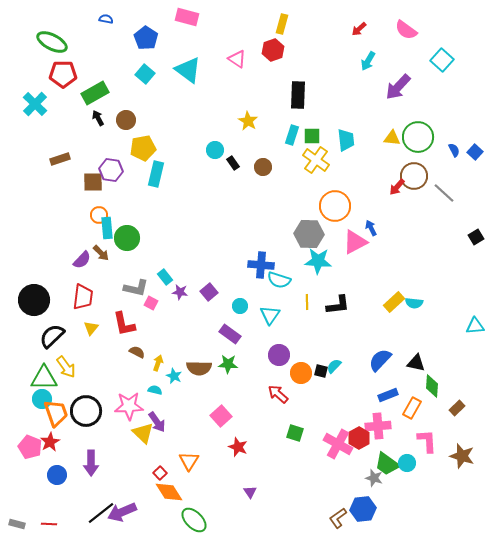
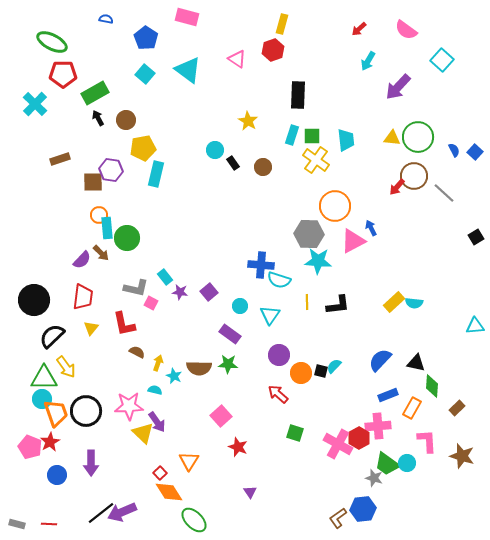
pink triangle at (355, 242): moved 2 px left, 1 px up
